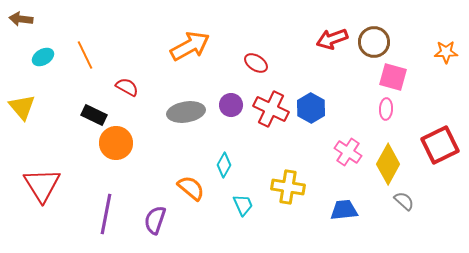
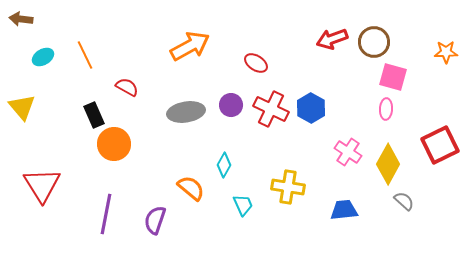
black rectangle: rotated 40 degrees clockwise
orange circle: moved 2 px left, 1 px down
